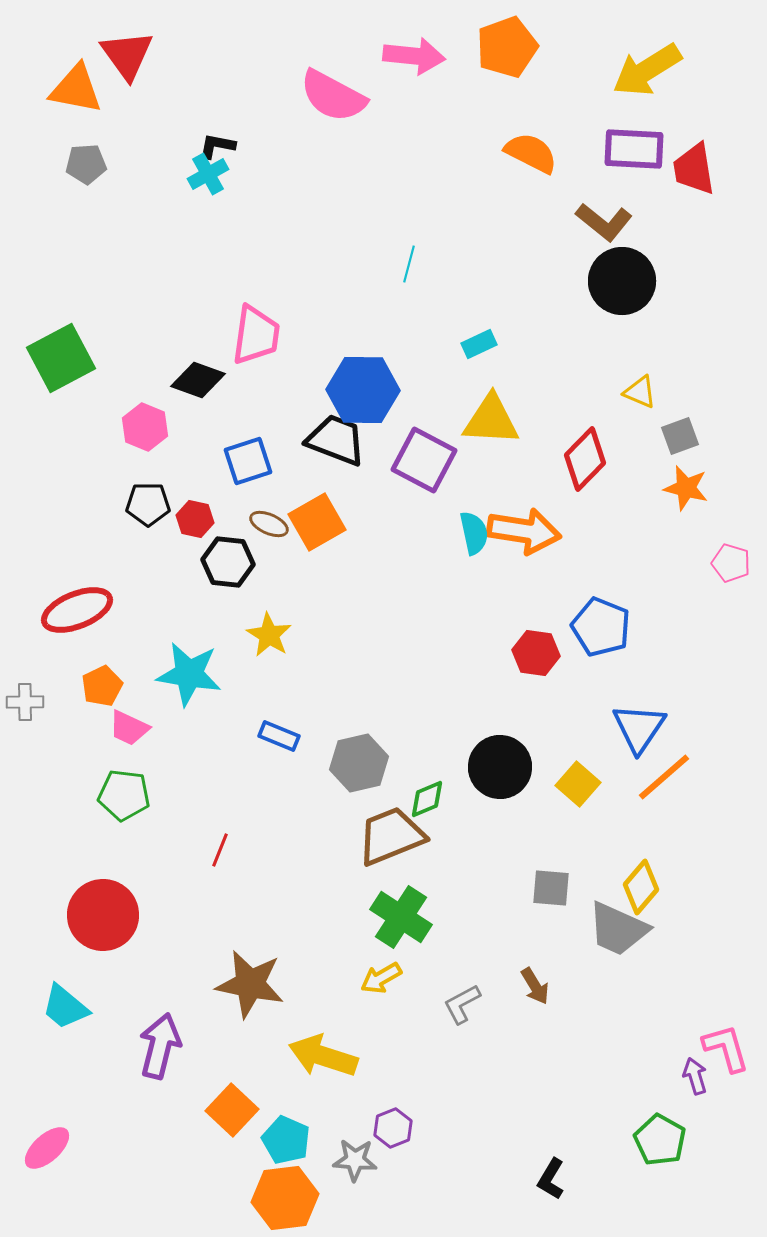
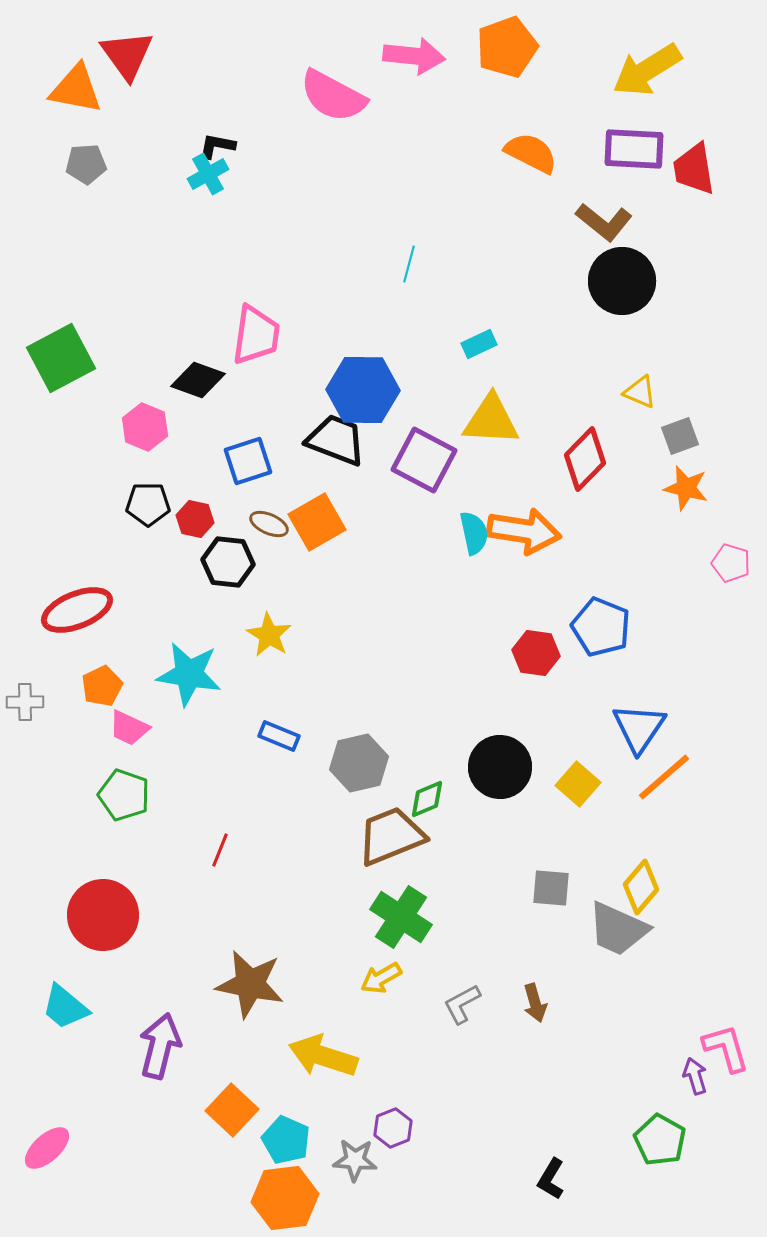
green pentagon at (124, 795): rotated 12 degrees clockwise
brown arrow at (535, 986): moved 17 px down; rotated 15 degrees clockwise
